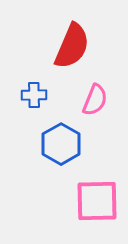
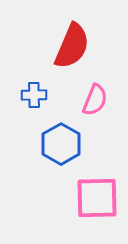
pink square: moved 3 px up
